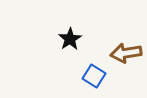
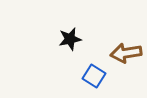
black star: rotated 20 degrees clockwise
